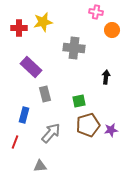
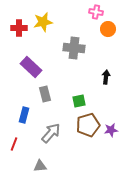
orange circle: moved 4 px left, 1 px up
red line: moved 1 px left, 2 px down
